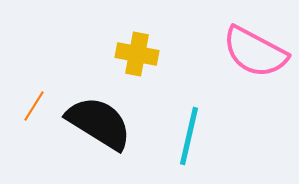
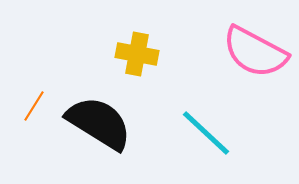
cyan line: moved 17 px right, 3 px up; rotated 60 degrees counterclockwise
